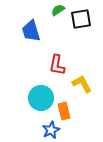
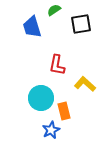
green semicircle: moved 4 px left
black square: moved 5 px down
blue trapezoid: moved 1 px right, 4 px up
yellow L-shape: moved 3 px right; rotated 20 degrees counterclockwise
